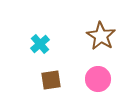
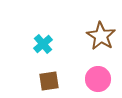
cyan cross: moved 3 px right
brown square: moved 2 px left, 1 px down
